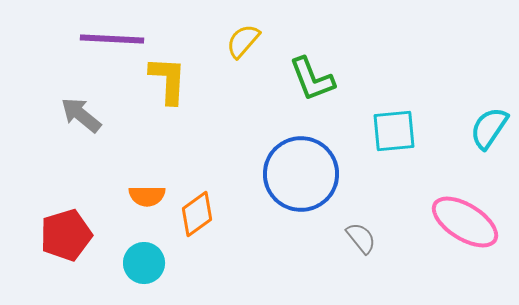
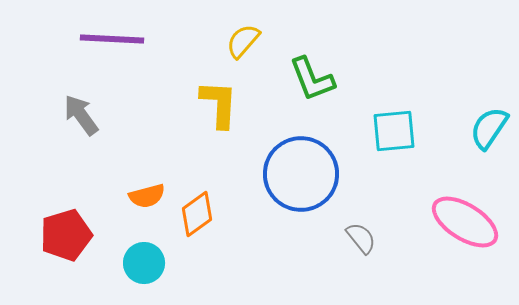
yellow L-shape: moved 51 px right, 24 px down
gray arrow: rotated 15 degrees clockwise
orange semicircle: rotated 15 degrees counterclockwise
